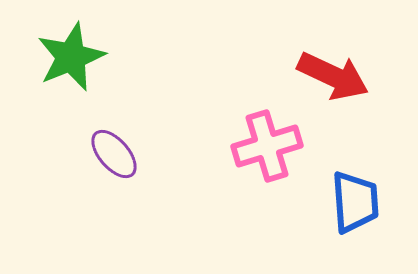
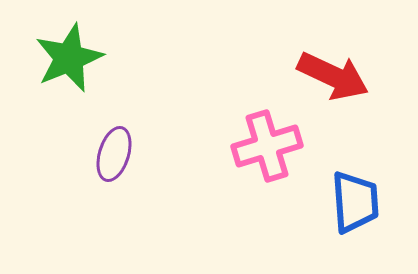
green star: moved 2 px left, 1 px down
purple ellipse: rotated 58 degrees clockwise
